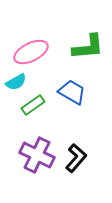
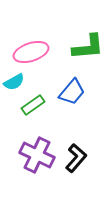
pink ellipse: rotated 8 degrees clockwise
cyan semicircle: moved 2 px left
blue trapezoid: rotated 100 degrees clockwise
